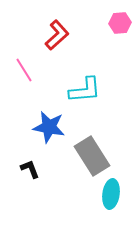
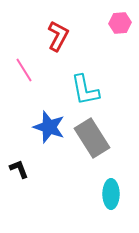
red L-shape: moved 1 px right, 1 px down; rotated 20 degrees counterclockwise
cyan L-shape: rotated 84 degrees clockwise
blue star: rotated 8 degrees clockwise
gray rectangle: moved 18 px up
black L-shape: moved 11 px left
cyan ellipse: rotated 8 degrees counterclockwise
